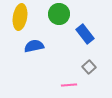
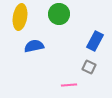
blue rectangle: moved 10 px right, 7 px down; rotated 66 degrees clockwise
gray square: rotated 24 degrees counterclockwise
